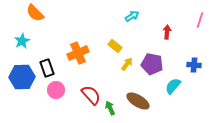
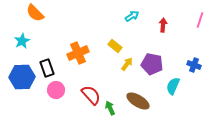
red arrow: moved 4 px left, 7 px up
blue cross: rotated 16 degrees clockwise
cyan semicircle: rotated 18 degrees counterclockwise
